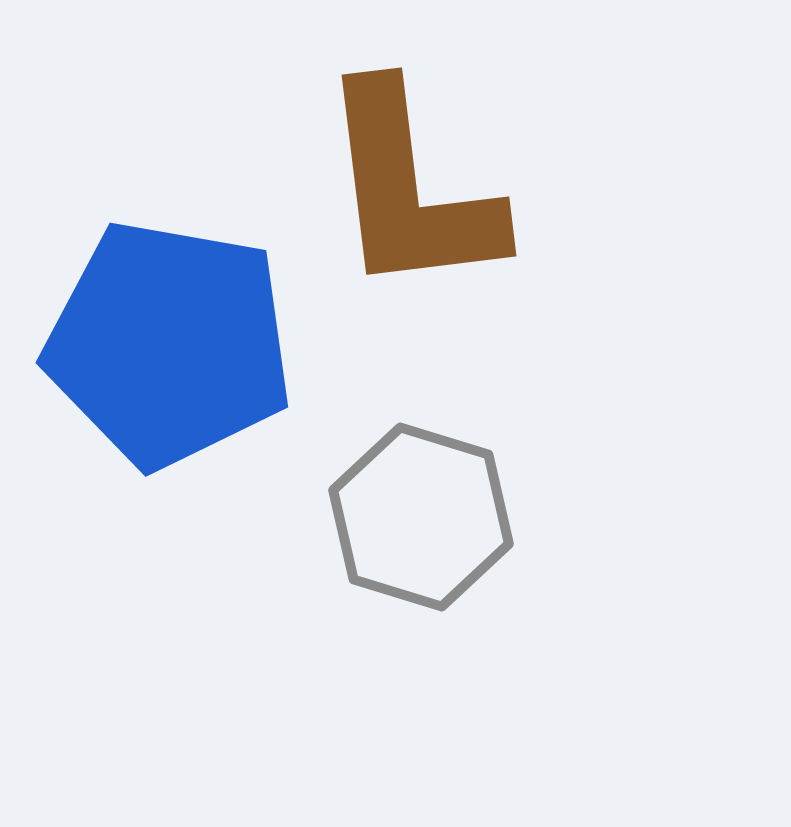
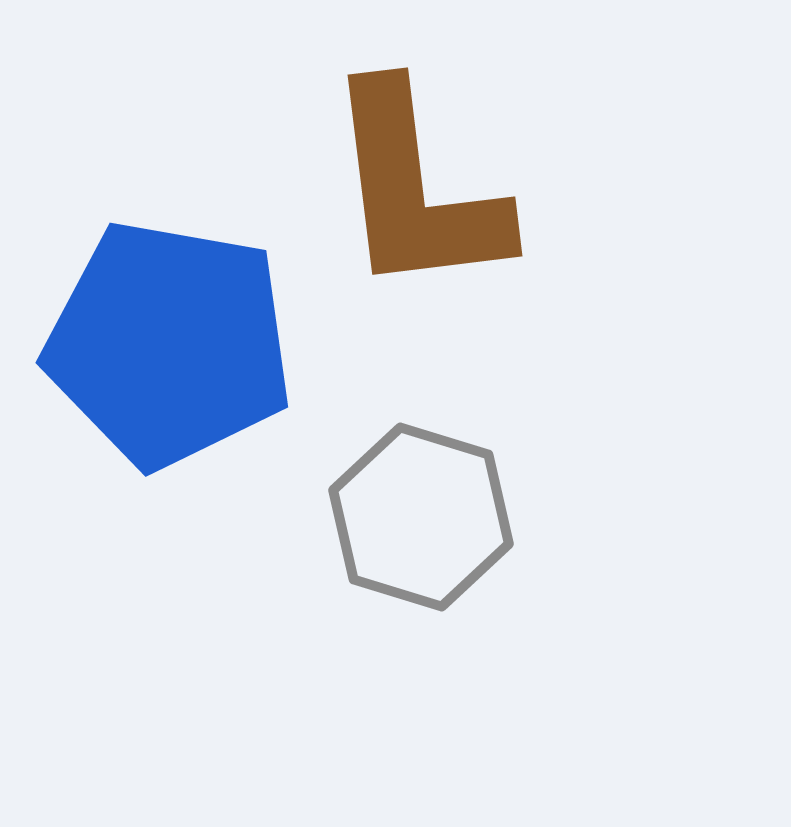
brown L-shape: moved 6 px right
